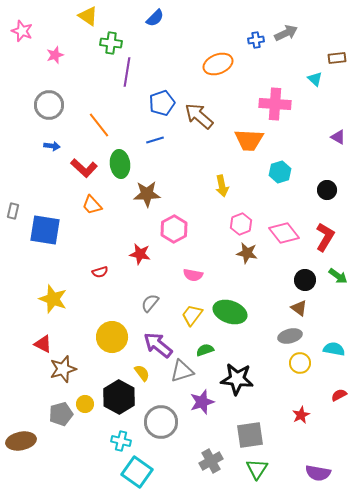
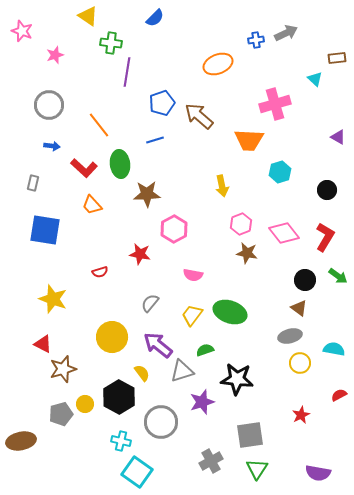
pink cross at (275, 104): rotated 20 degrees counterclockwise
gray rectangle at (13, 211): moved 20 px right, 28 px up
